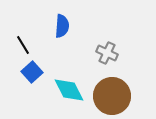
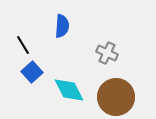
brown circle: moved 4 px right, 1 px down
